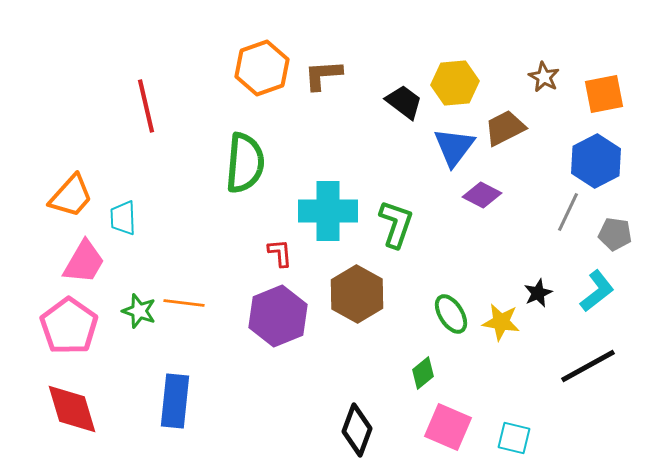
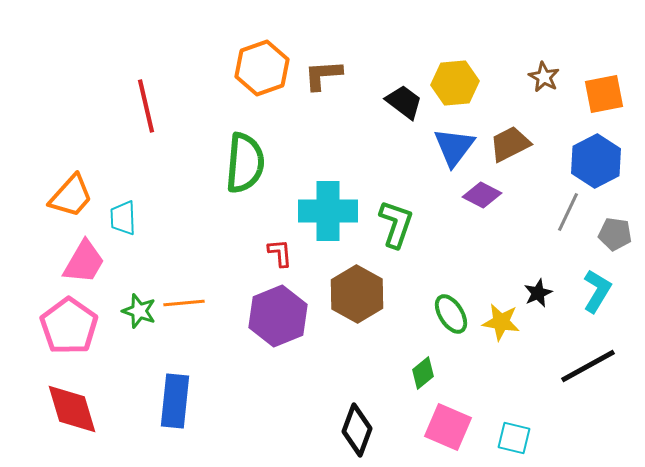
brown trapezoid: moved 5 px right, 16 px down
cyan L-shape: rotated 21 degrees counterclockwise
orange line: rotated 12 degrees counterclockwise
